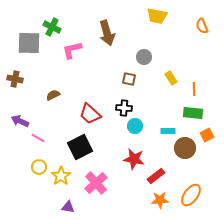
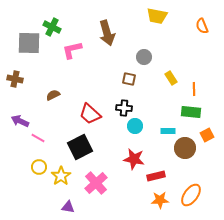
green rectangle: moved 2 px left, 1 px up
red rectangle: rotated 24 degrees clockwise
